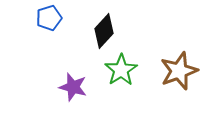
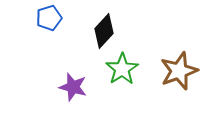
green star: moved 1 px right, 1 px up
